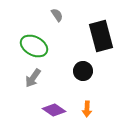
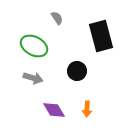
gray semicircle: moved 3 px down
black circle: moved 6 px left
gray arrow: rotated 108 degrees counterclockwise
purple diamond: rotated 25 degrees clockwise
